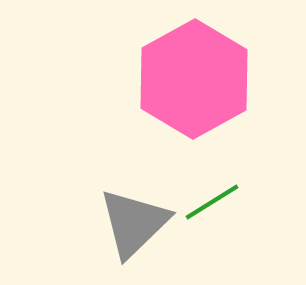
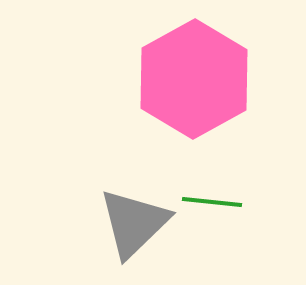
green line: rotated 38 degrees clockwise
